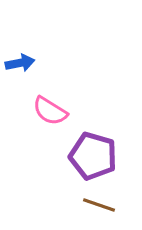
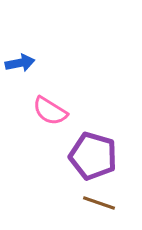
brown line: moved 2 px up
